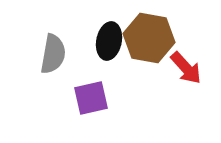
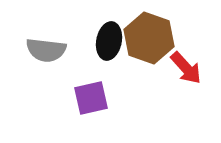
brown hexagon: rotated 9 degrees clockwise
gray semicircle: moved 7 px left, 4 px up; rotated 87 degrees clockwise
